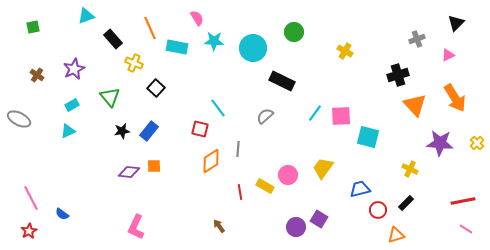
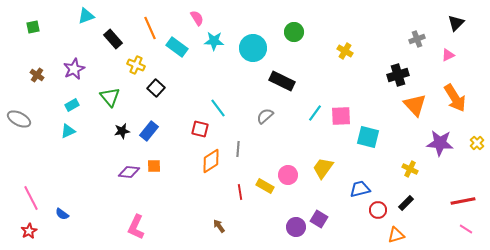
cyan rectangle at (177, 47): rotated 25 degrees clockwise
yellow cross at (134, 63): moved 2 px right, 2 px down
